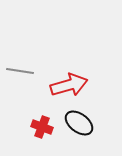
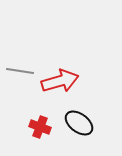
red arrow: moved 9 px left, 4 px up
red cross: moved 2 px left
